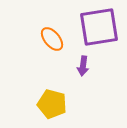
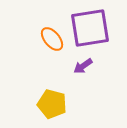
purple square: moved 9 px left, 1 px down
purple arrow: rotated 48 degrees clockwise
